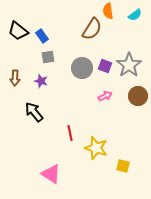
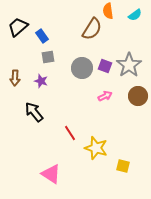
black trapezoid: moved 4 px up; rotated 100 degrees clockwise
red line: rotated 21 degrees counterclockwise
